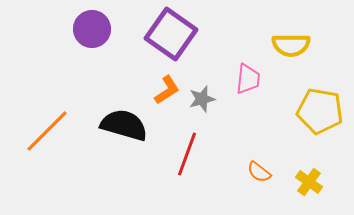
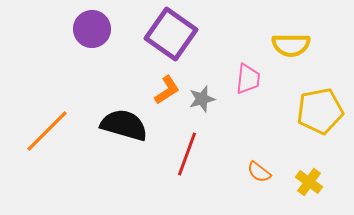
yellow pentagon: rotated 21 degrees counterclockwise
